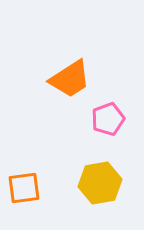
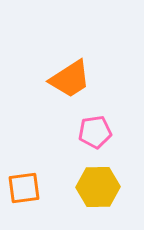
pink pentagon: moved 13 px left, 13 px down; rotated 12 degrees clockwise
yellow hexagon: moved 2 px left, 4 px down; rotated 9 degrees clockwise
